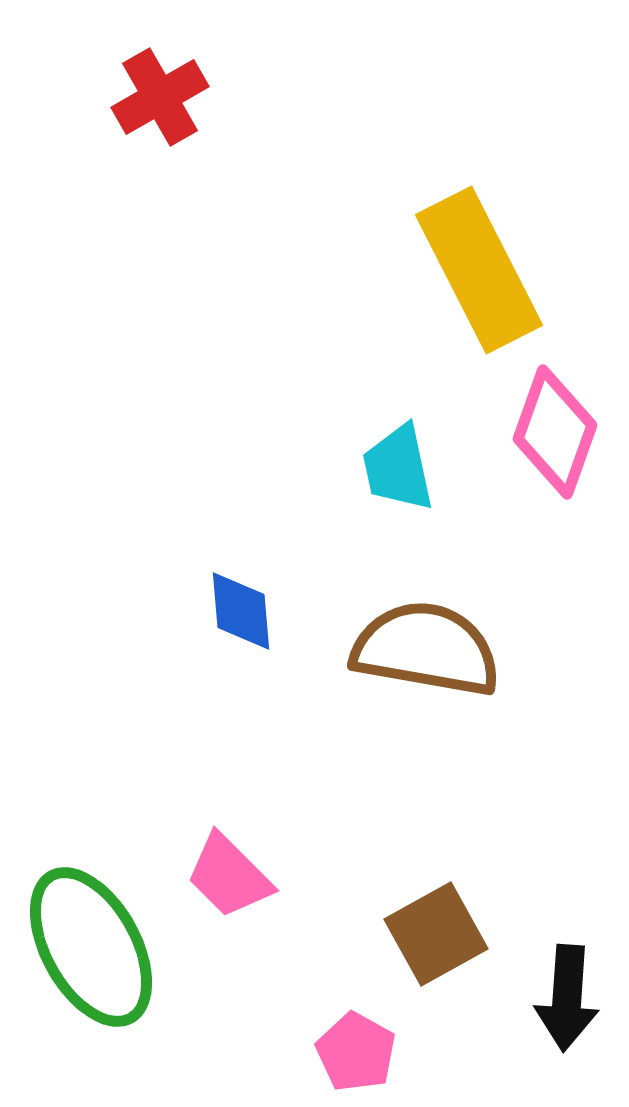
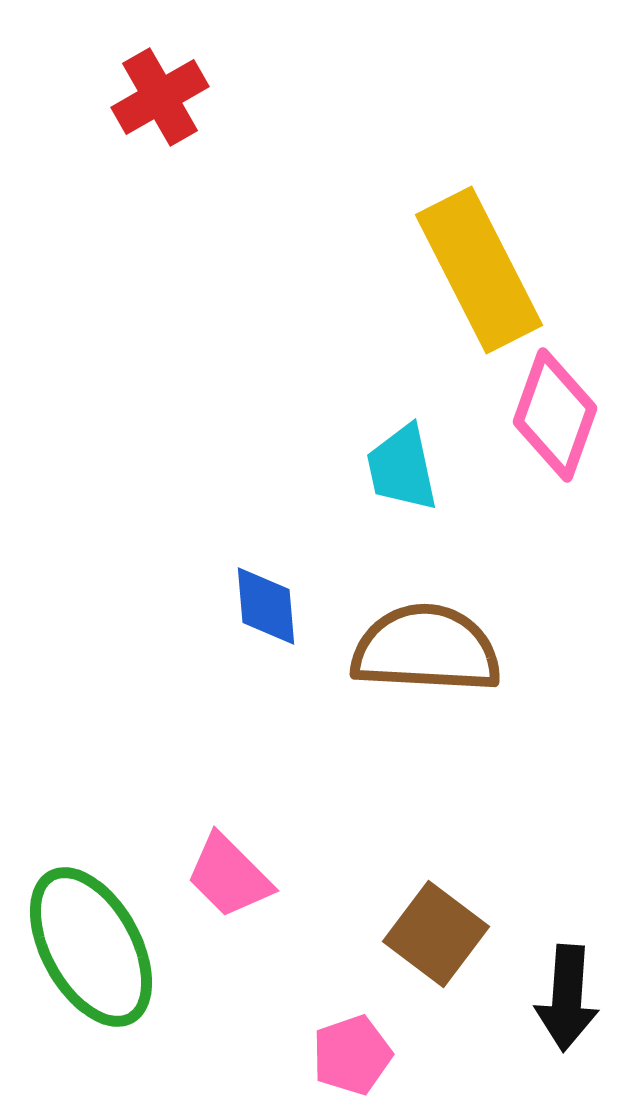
pink diamond: moved 17 px up
cyan trapezoid: moved 4 px right
blue diamond: moved 25 px right, 5 px up
brown semicircle: rotated 7 degrees counterclockwise
brown square: rotated 24 degrees counterclockwise
pink pentagon: moved 4 px left, 3 px down; rotated 24 degrees clockwise
